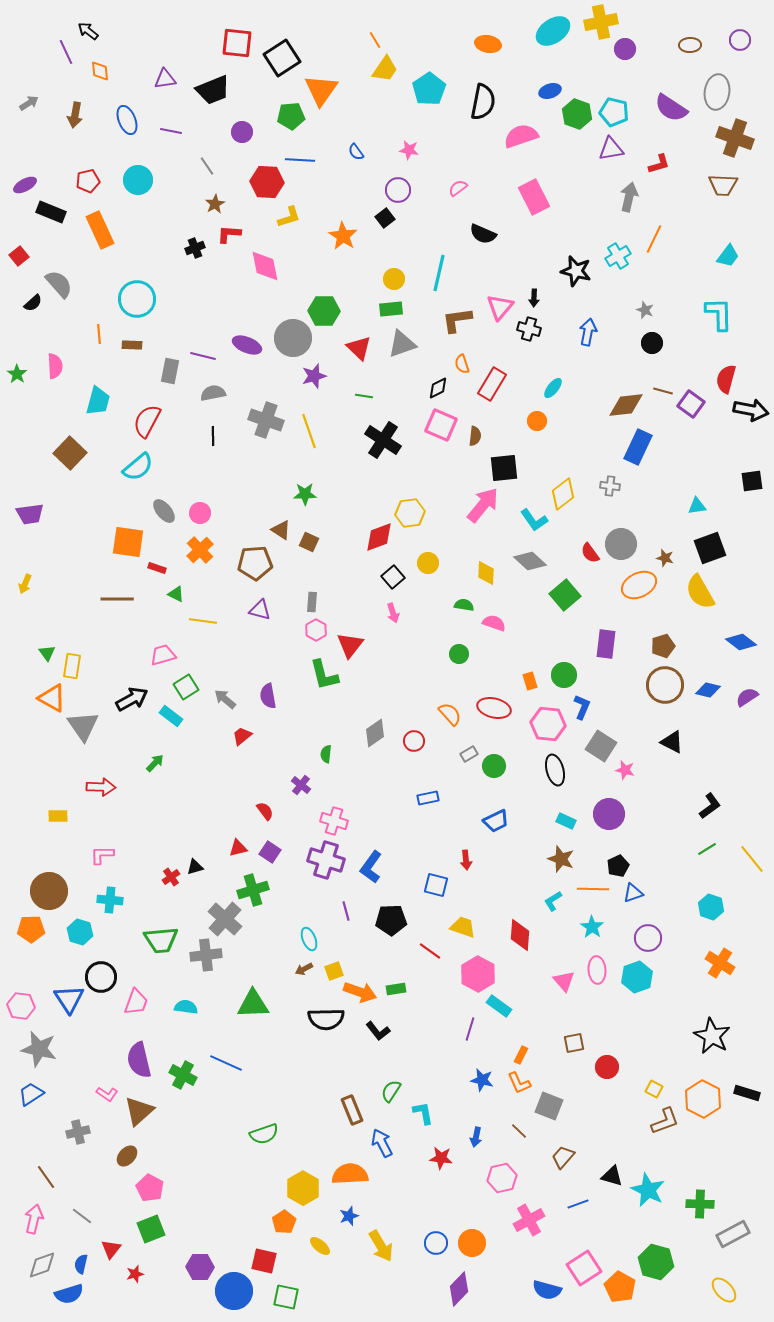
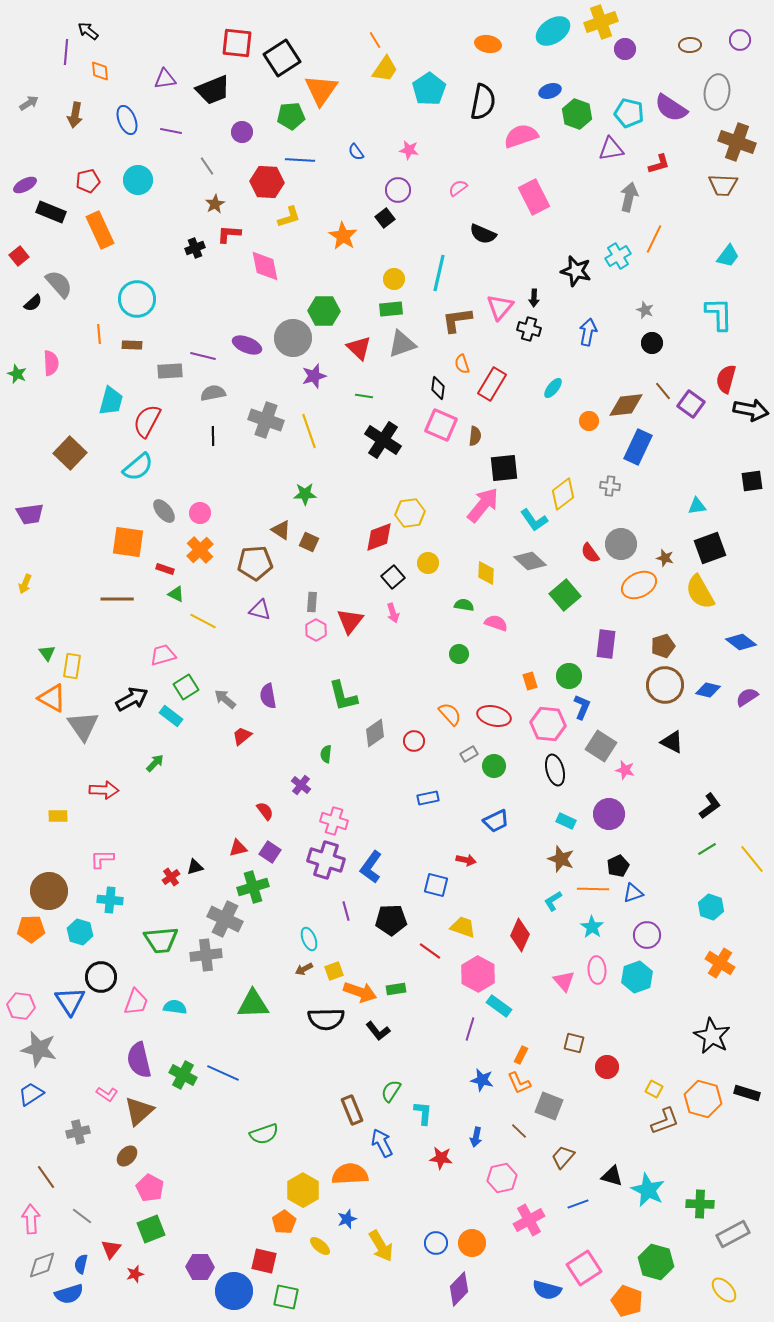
yellow cross at (601, 22): rotated 8 degrees counterclockwise
purple line at (66, 52): rotated 30 degrees clockwise
cyan pentagon at (614, 112): moved 15 px right, 1 px down
brown cross at (735, 138): moved 2 px right, 4 px down
pink semicircle at (55, 366): moved 4 px left, 3 px up
gray rectangle at (170, 371): rotated 75 degrees clockwise
green star at (17, 374): rotated 12 degrees counterclockwise
black diamond at (438, 388): rotated 55 degrees counterclockwise
brown line at (663, 391): rotated 36 degrees clockwise
cyan trapezoid at (98, 401): moved 13 px right
orange circle at (537, 421): moved 52 px right
red rectangle at (157, 568): moved 8 px right, 1 px down
yellow line at (203, 621): rotated 20 degrees clockwise
pink semicircle at (494, 623): moved 2 px right
red triangle at (350, 645): moved 24 px up
green L-shape at (324, 675): moved 19 px right, 21 px down
green circle at (564, 675): moved 5 px right, 1 px down
red ellipse at (494, 708): moved 8 px down
red arrow at (101, 787): moved 3 px right, 3 px down
pink L-shape at (102, 855): moved 4 px down
red arrow at (466, 860): rotated 72 degrees counterclockwise
green cross at (253, 890): moved 3 px up
gray cross at (225, 919): rotated 16 degrees counterclockwise
red diamond at (520, 935): rotated 20 degrees clockwise
purple circle at (648, 938): moved 1 px left, 3 px up
blue triangle at (69, 999): moved 1 px right, 2 px down
cyan semicircle at (186, 1007): moved 11 px left
brown square at (574, 1043): rotated 25 degrees clockwise
blue line at (226, 1063): moved 3 px left, 10 px down
orange hexagon at (703, 1099): rotated 12 degrees counterclockwise
cyan L-shape at (423, 1113): rotated 15 degrees clockwise
yellow hexagon at (303, 1188): moved 2 px down
blue star at (349, 1216): moved 2 px left, 3 px down
pink arrow at (34, 1219): moved 3 px left; rotated 16 degrees counterclockwise
orange pentagon at (620, 1287): moved 7 px right, 14 px down; rotated 8 degrees counterclockwise
